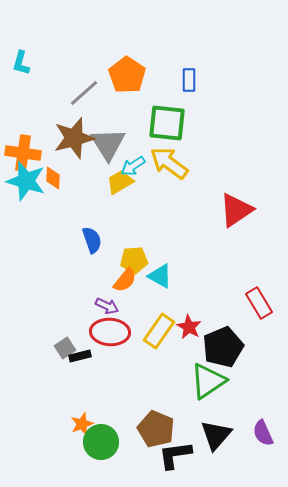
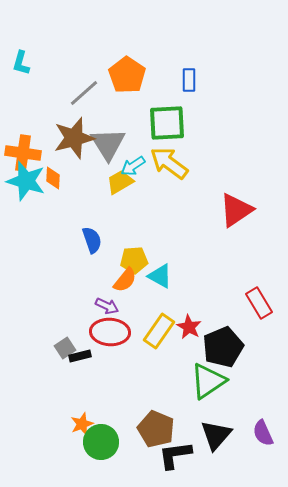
green square: rotated 9 degrees counterclockwise
